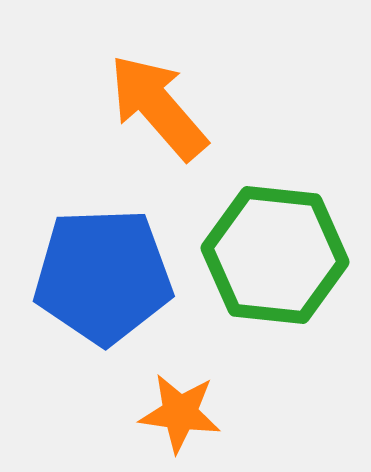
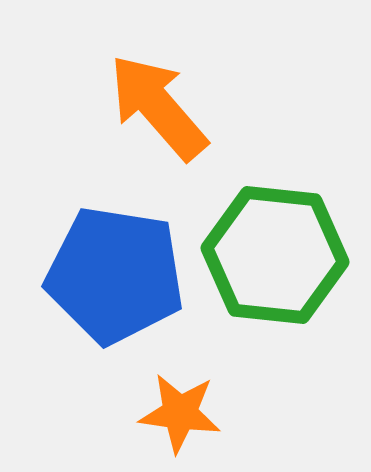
blue pentagon: moved 12 px right, 1 px up; rotated 11 degrees clockwise
